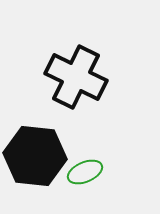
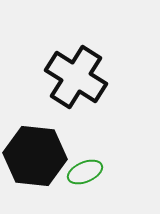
black cross: rotated 6 degrees clockwise
